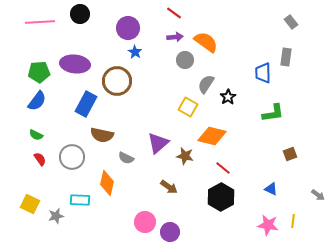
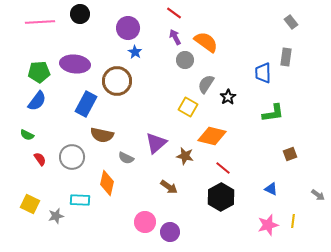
purple arrow at (175, 37): rotated 112 degrees counterclockwise
green semicircle at (36, 135): moved 9 px left
purple triangle at (158, 143): moved 2 px left
pink star at (268, 225): rotated 25 degrees counterclockwise
